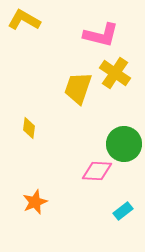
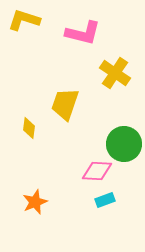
yellow L-shape: rotated 12 degrees counterclockwise
pink L-shape: moved 18 px left, 2 px up
yellow trapezoid: moved 13 px left, 16 px down
cyan rectangle: moved 18 px left, 11 px up; rotated 18 degrees clockwise
